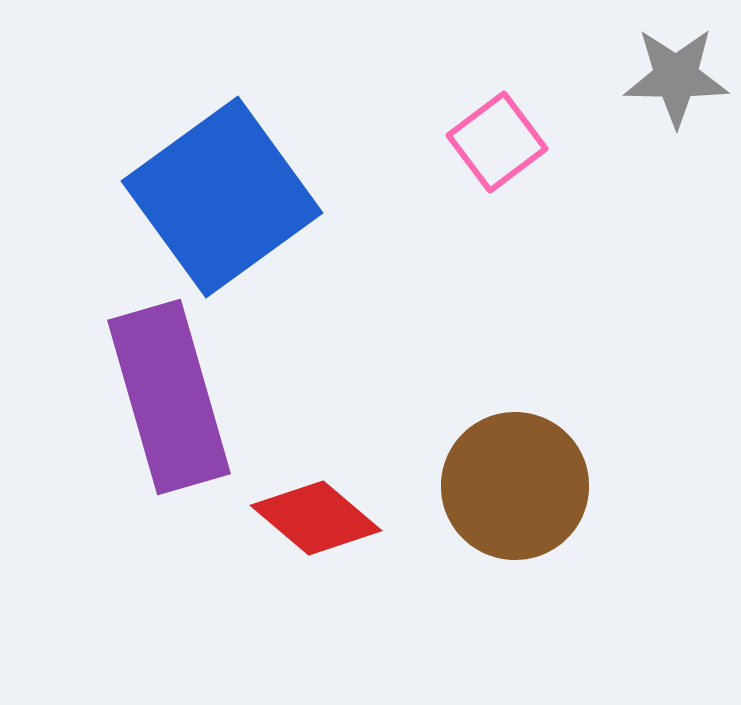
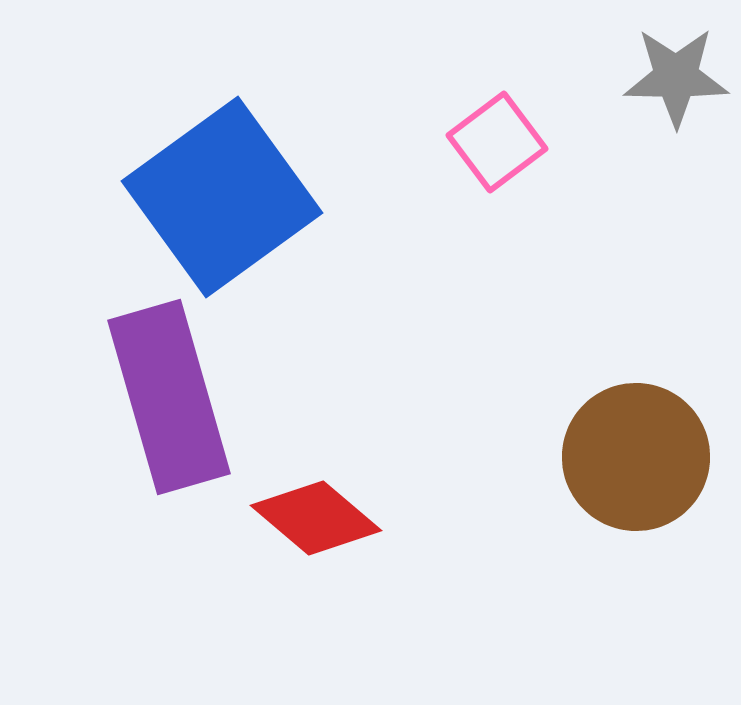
brown circle: moved 121 px right, 29 px up
